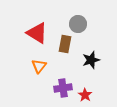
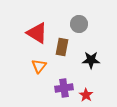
gray circle: moved 1 px right
brown rectangle: moved 3 px left, 3 px down
black star: rotated 18 degrees clockwise
purple cross: moved 1 px right
red star: moved 1 px right
